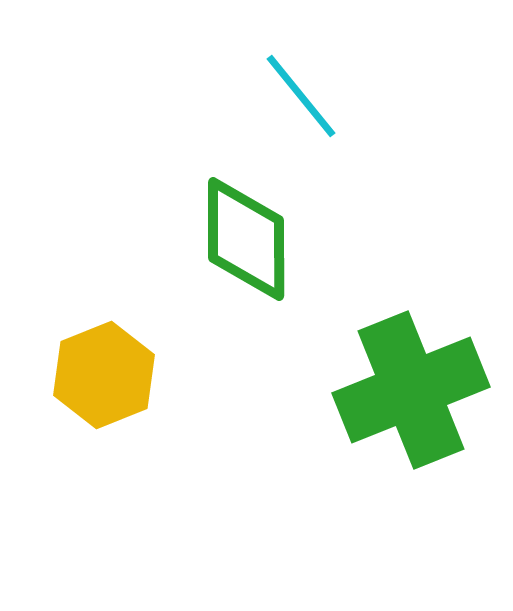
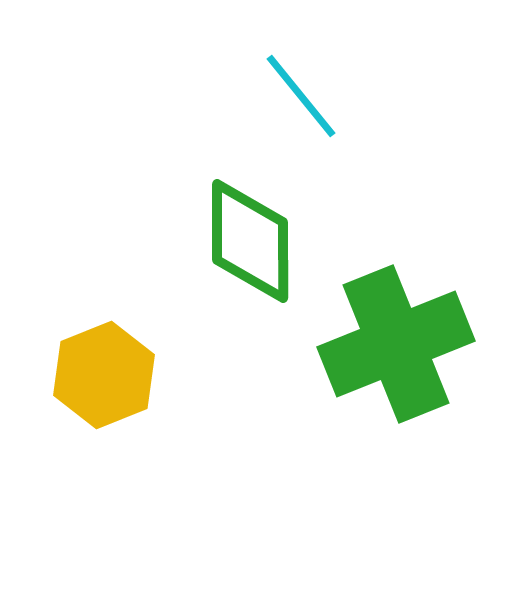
green diamond: moved 4 px right, 2 px down
green cross: moved 15 px left, 46 px up
